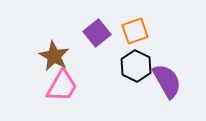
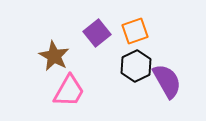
black hexagon: rotated 8 degrees clockwise
pink trapezoid: moved 7 px right, 5 px down
